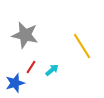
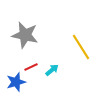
yellow line: moved 1 px left, 1 px down
red line: rotated 32 degrees clockwise
blue star: moved 1 px right, 1 px up
